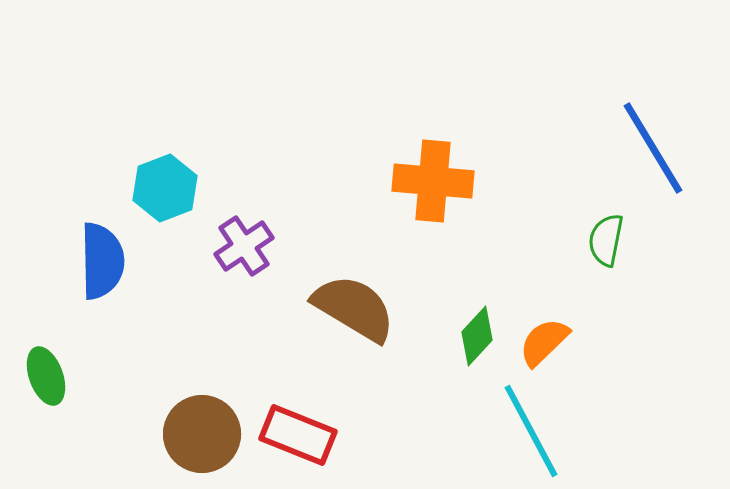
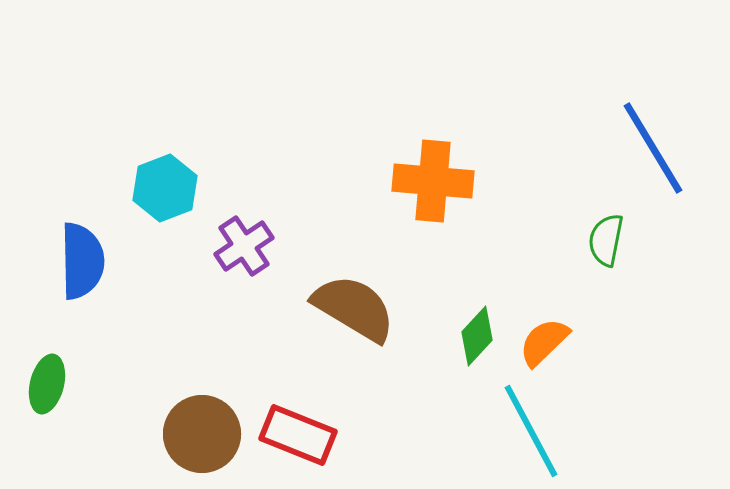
blue semicircle: moved 20 px left
green ellipse: moved 1 px right, 8 px down; rotated 34 degrees clockwise
